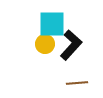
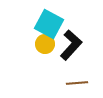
cyan square: moved 3 px left; rotated 28 degrees clockwise
